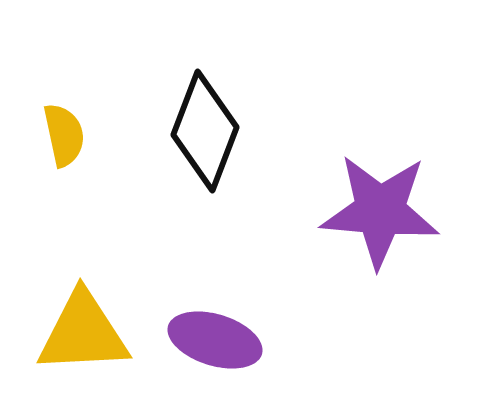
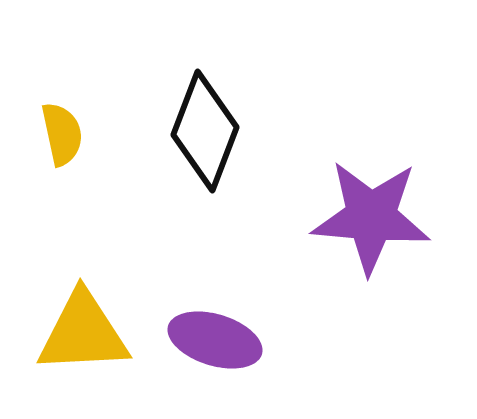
yellow semicircle: moved 2 px left, 1 px up
purple star: moved 9 px left, 6 px down
